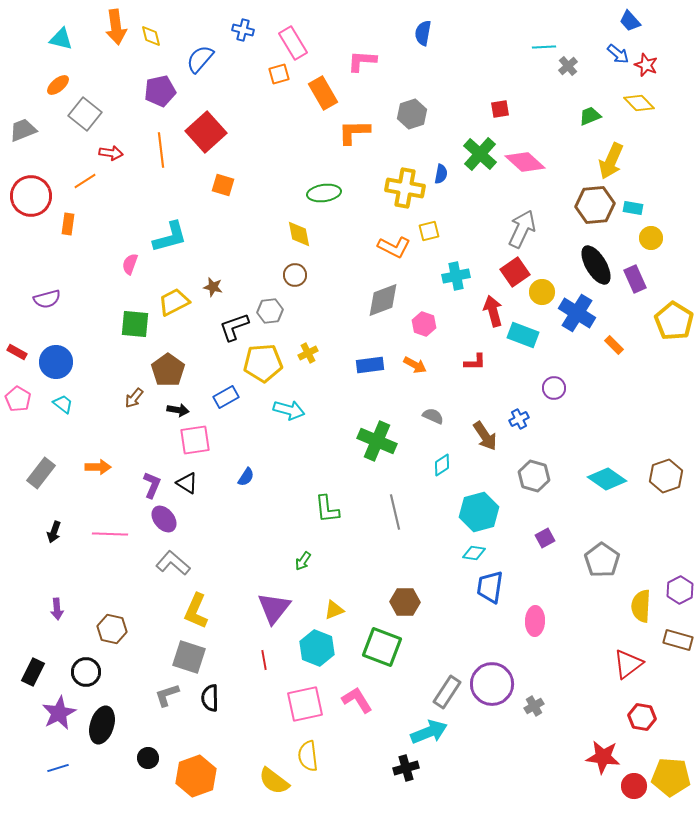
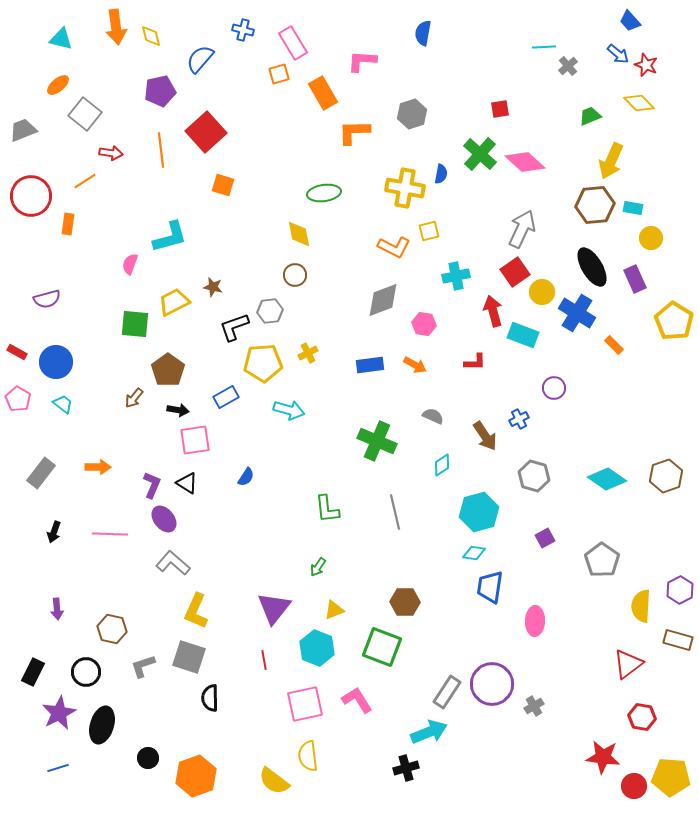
black ellipse at (596, 265): moved 4 px left, 2 px down
pink hexagon at (424, 324): rotated 10 degrees counterclockwise
green arrow at (303, 561): moved 15 px right, 6 px down
gray L-shape at (167, 695): moved 24 px left, 29 px up
